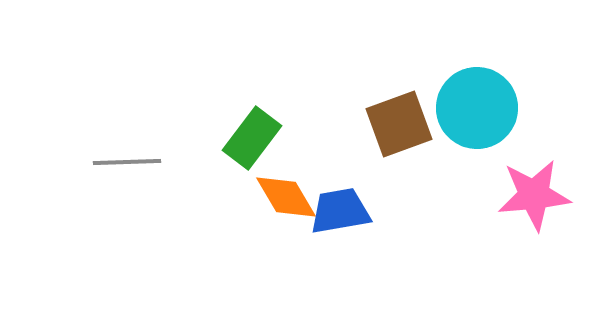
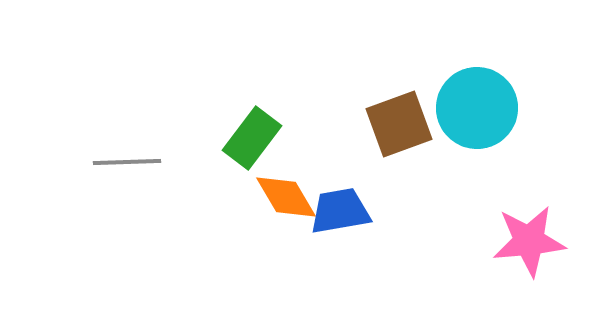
pink star: moved 5 px left, 46 px down
